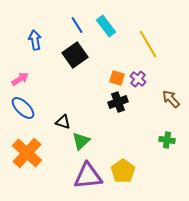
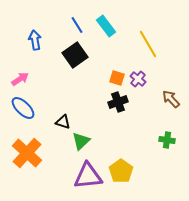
yellow pentagon: moved 2 px left
